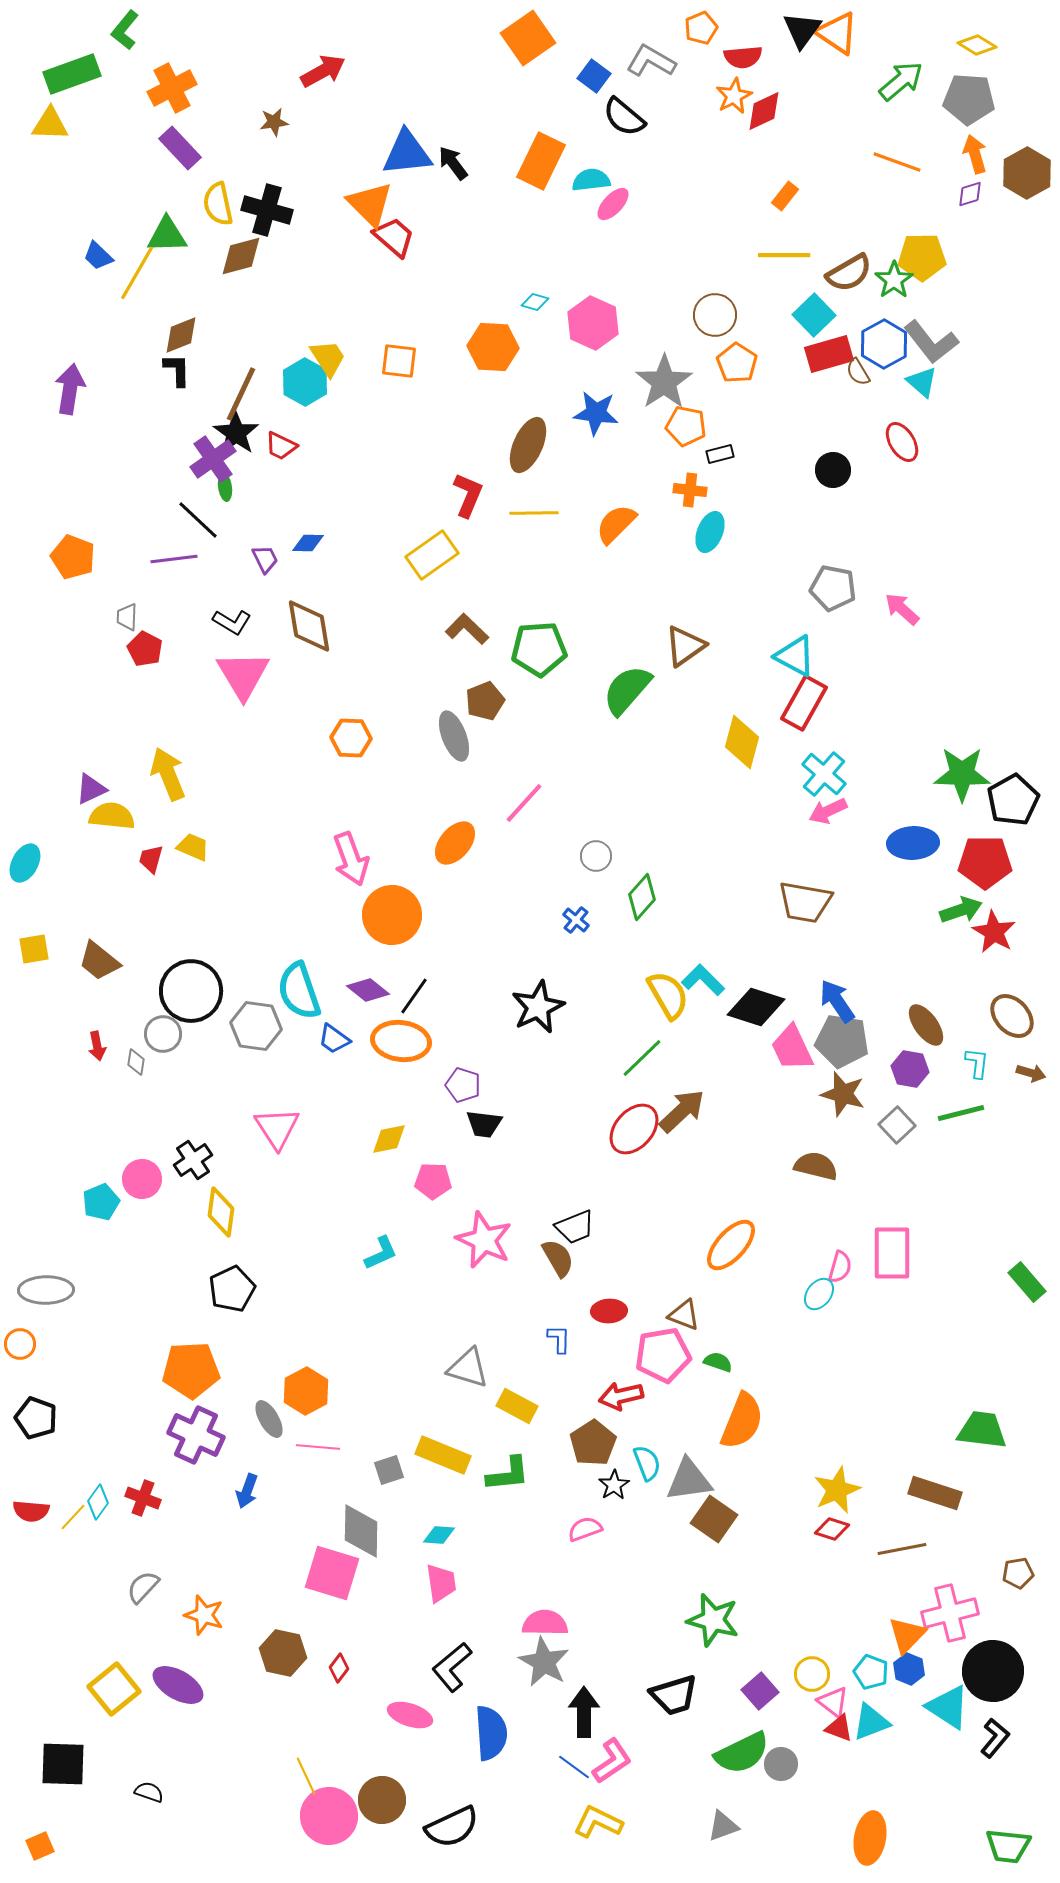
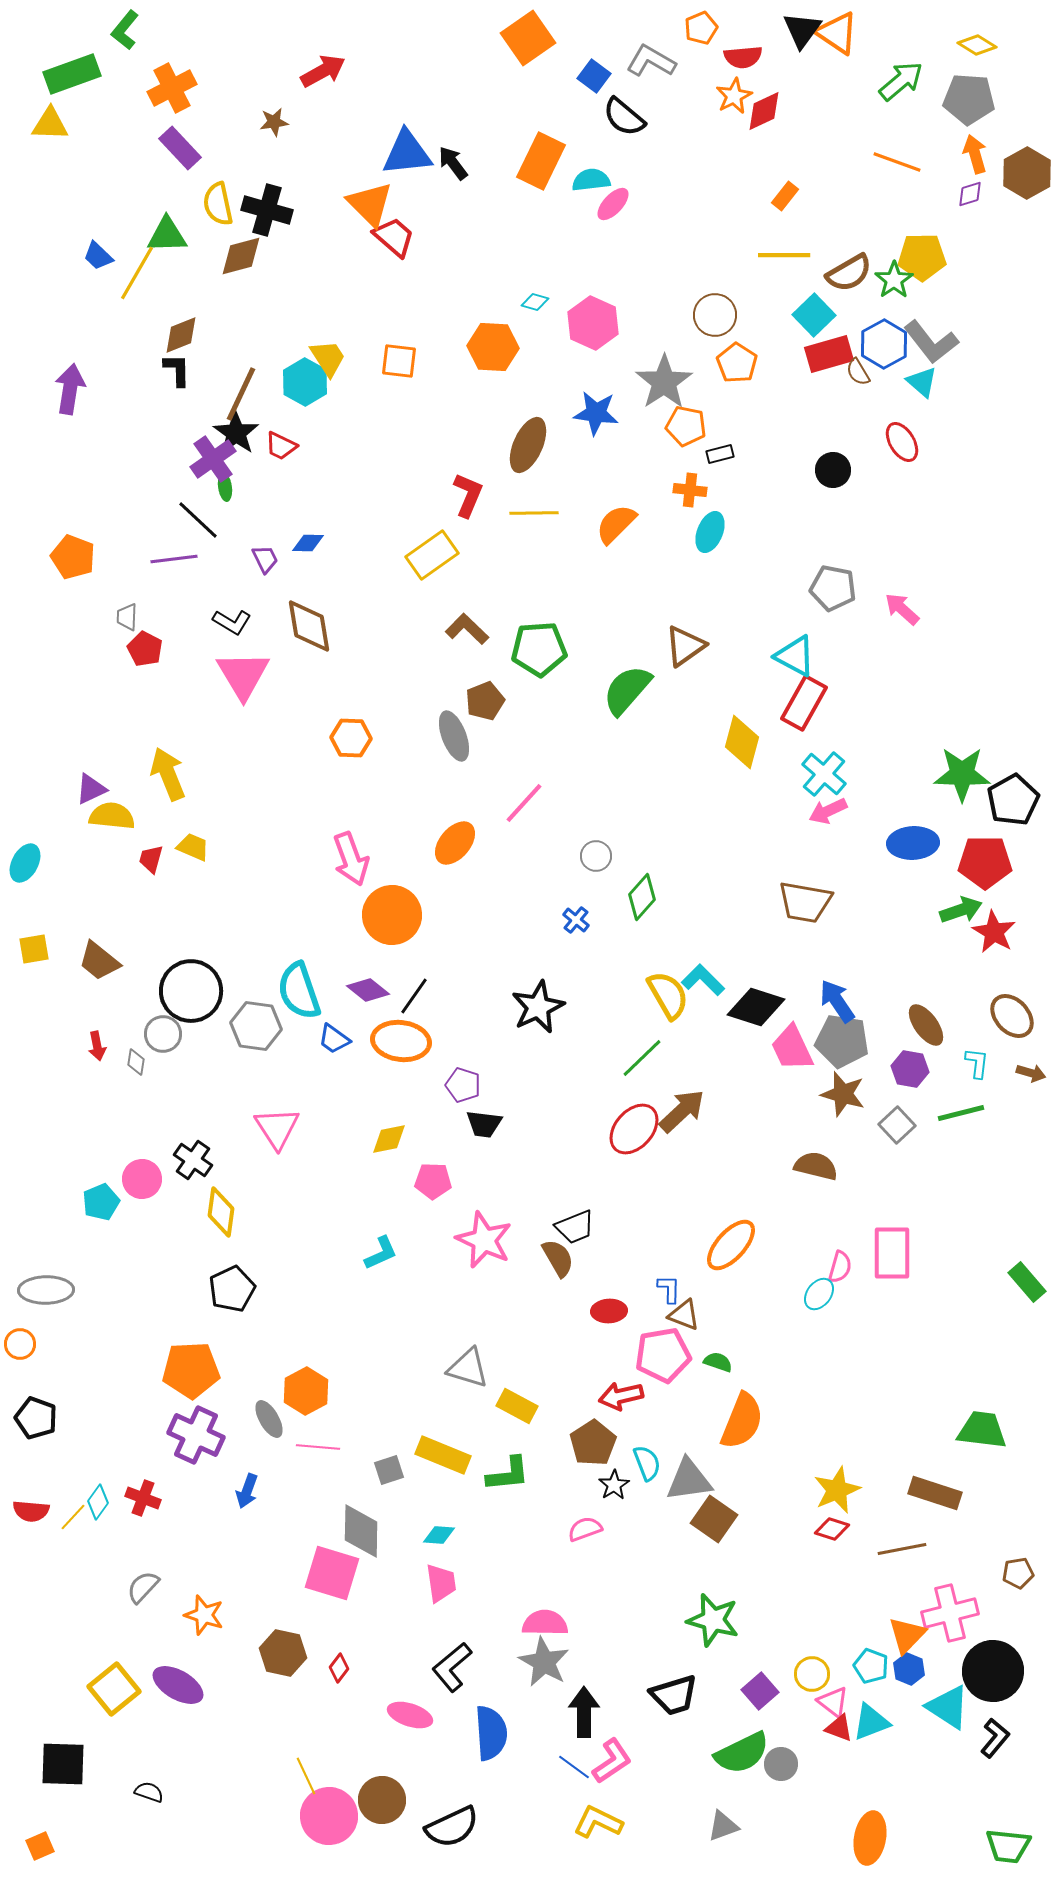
black cross at (193, 1160): rotated 21 degrees counterclockwise
blue L-shape at (559, 1339): moved 110 px right, 50 px up
cyan pentagon at (871, 1672): moved 6 px up
